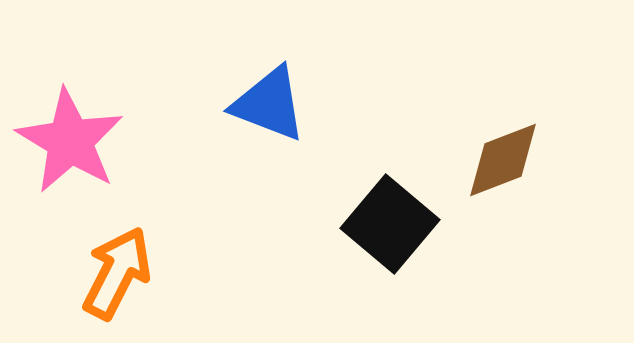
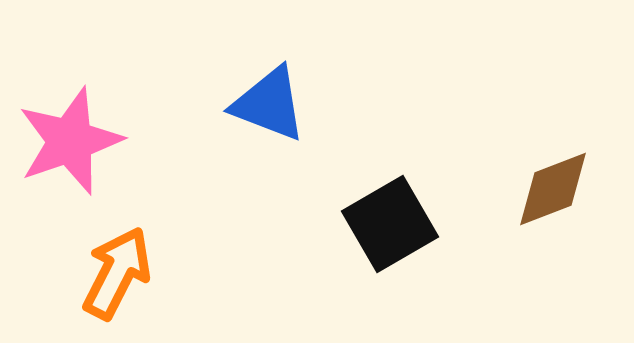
pink star: rotated 22 degrees clockwise
brown diamond: moved 50 px right, 29 px down
black square: rotated 20 degrees clockwise
